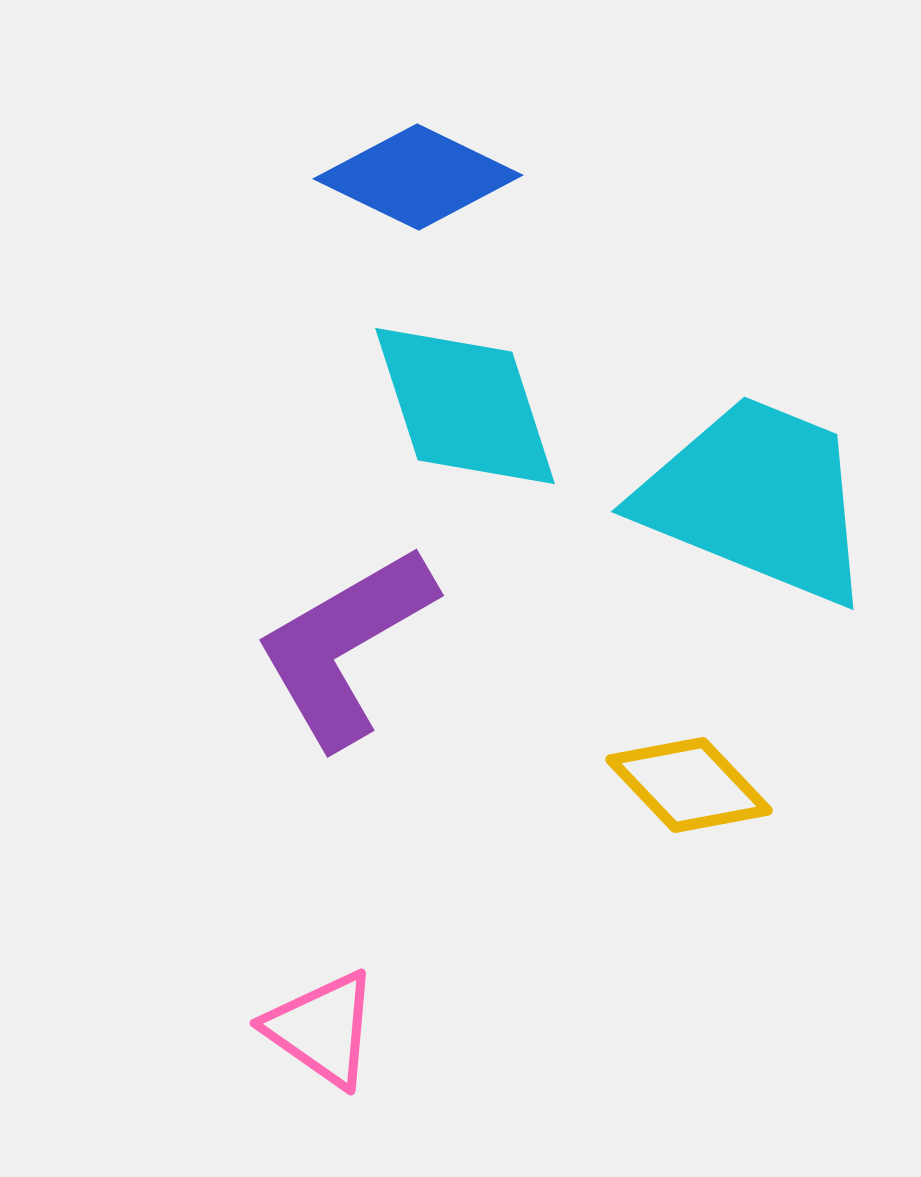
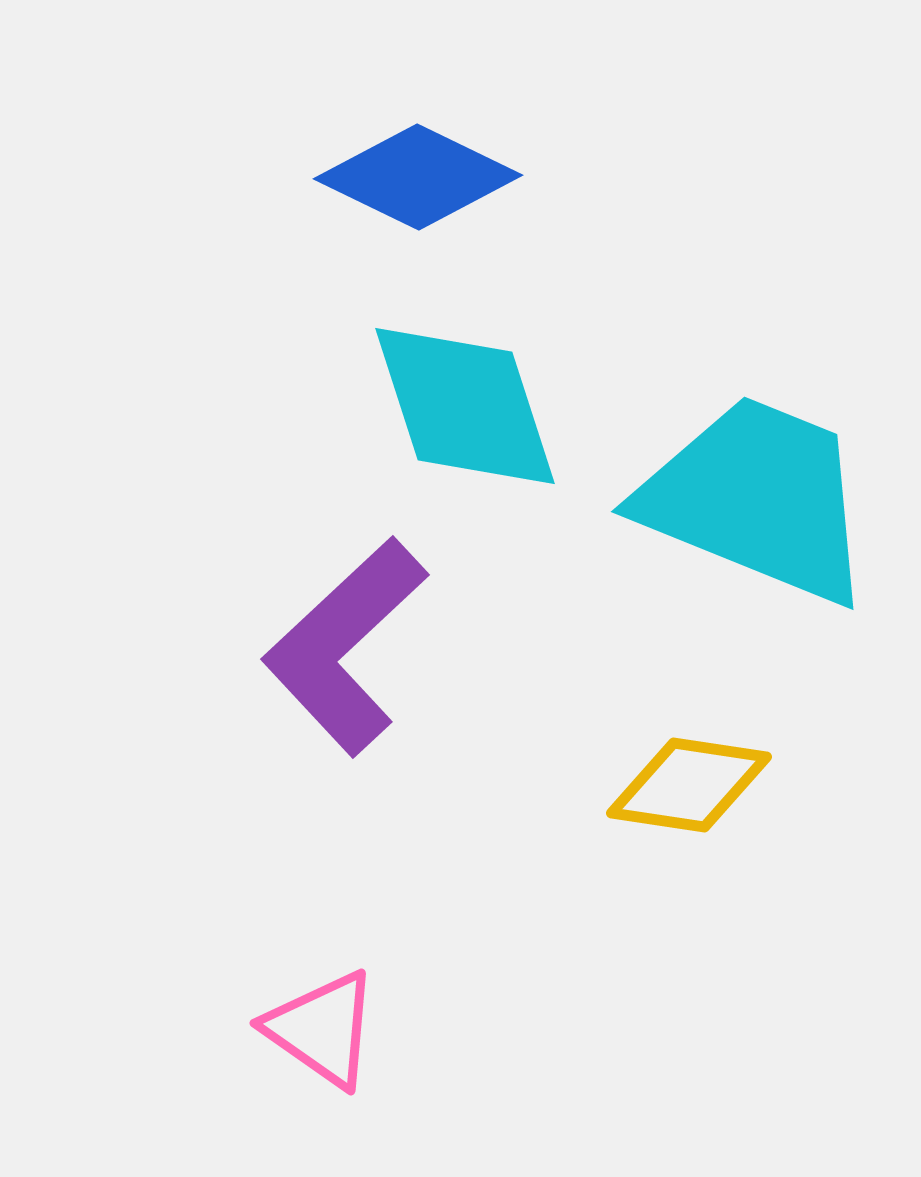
purple L-shape: rotated 13 degrees counterclockwise
yellow diamond: rotated 38 degrees counterclockwise
